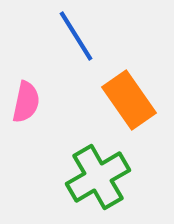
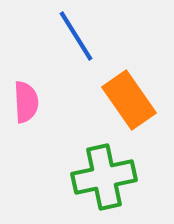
pink semicircle: rotated 15 degrees counterclockwise
green cross: moved 6 px right; rotated 18 degrees clockwise
